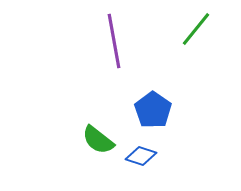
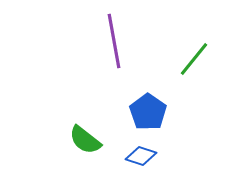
green line: moved 2 px left, 30 px down
blue pentagon: moved 5 px left, 2 px down
green semicircle: moved 13 px left
